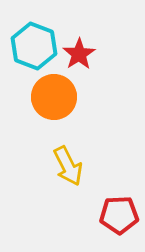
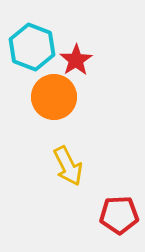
cyan hexagon: moved 2 px left, 1 px down
red star: moved 3 px left, 6 px down
